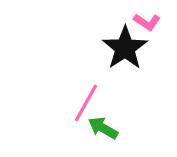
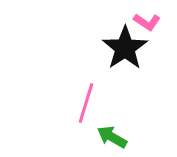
pink line: rotated 12 degrees counterclockwise
green arrow: moved 9 px right, 9 px down
